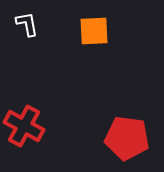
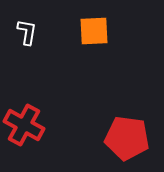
white L-shape: moved 8 px down; rotated 20 degrees clockwise
red cross: moved 1 px up
